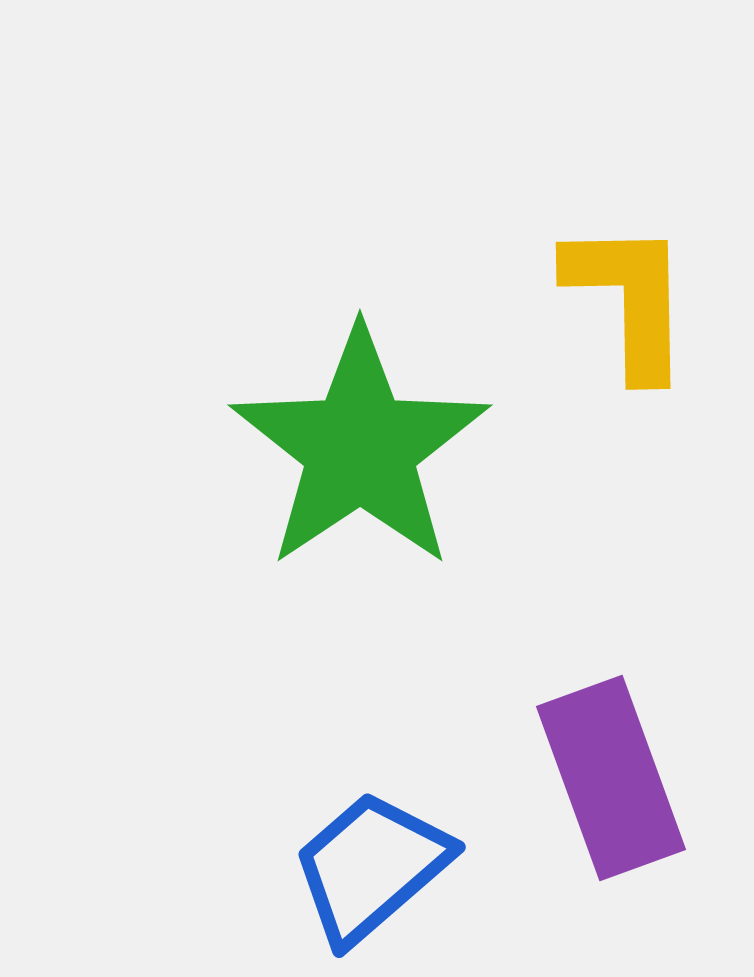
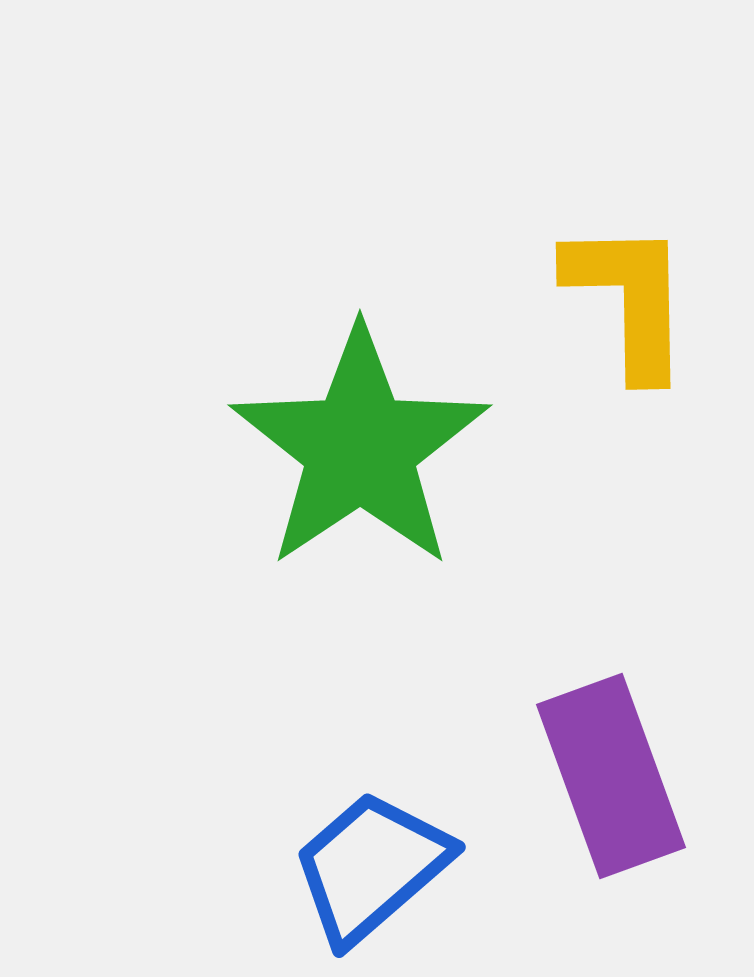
purple rectangle: moved 2 px up
